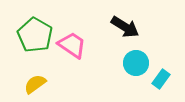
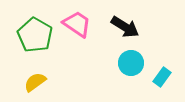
pink trapezoid: moved 5 px right, 21 px up
cyan circle: moved 5 px left
cyan rectangle: moved 1 px right, 2 px up
yellow semicircle: moved 2 px up
